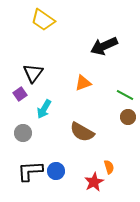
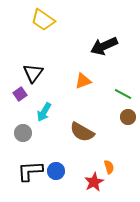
orange triangle: moved 2 px up
green line: moved 2 px left, 1 px up
cyan arrow: moved 3 px down
